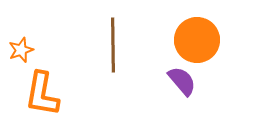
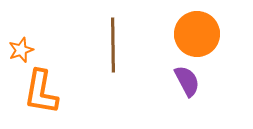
orange circle: moved 6 px up
purple semicircle: moved 5 px right; rotated 12 degrees clockwise
orange L-shape: moved 1 px left, 2 px up
